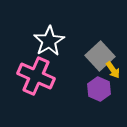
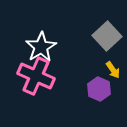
white star: moved 8 px left, 6 px down
gray square: moved 7 px right, 20 px up
